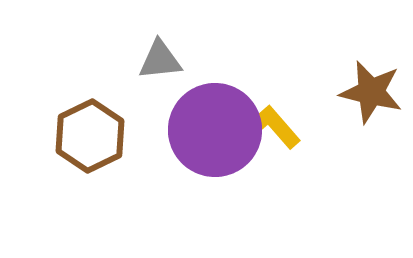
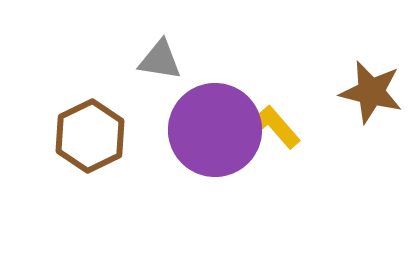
gray triangle: rotated 15 degrees clockwise
